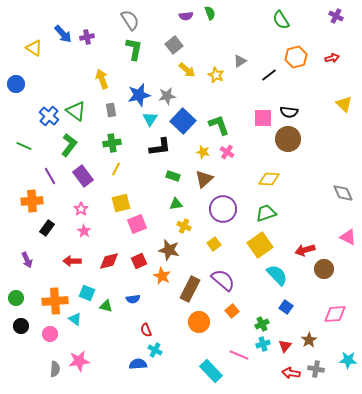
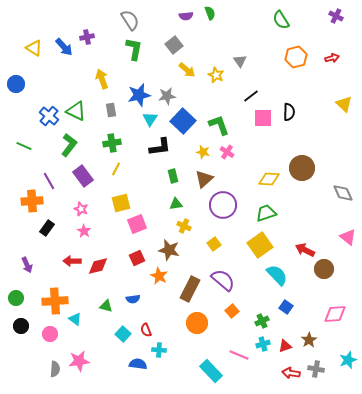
blue arrow at (63, 34): moved 1 px right, 13 px down
gray triangle at (240, 61): rotated 32 degrees counterclockwise
black line at (269, 75): moved 18 px left, 21 px down
green triangle at (76, 111): rotated 10 degrees counterclockwise
black semicircle at (289, 112): rotated 96 degrees counterclockwise
brown circle at (288, 139): moved 14 px right, 29 px down
purple line at (50, 176): moved 1 px left, 5 px down
green rectangle at (173, 176): rotated 56 degrees clockwise
pink star at (81, 209): rotated 16 degrees counterclockwise
purple circle at (223, 209): moved 4 px up
pink triangle at (348, 237): rotated 12 degrees clockwise
red arrow at (305, 250): rotated 42 degrees clockwise
purple arrow at (27, 260): moved 5 px down
red diamond at (109, 261): moved 11 px left, 5 px down
red square at (139, 261): moved 2 px left, 3 px up
orange star at (162, 276): moved 3 px left
cyan square at (87, 293): moved 36 px right, 41 px down; rotated 21 degrees clockwise
orange circle at (199, 322): moved 2 px left, 1 px down
green cross at (262, 324): moved 3 px up
red triangle at (285, 346): rotated 32 degrees clockwise
cyan cross at (155, 350): moved 4 px right; rotated 24 degrees counterclockwise
cyan star at (348, 360): rotated 24 degrees counterclockwise
blue semicircle at (138, 364): rotated 12 degrees clockwise
